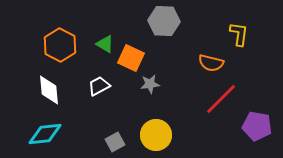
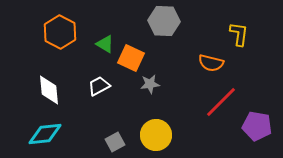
orange hexagon: moved 13 px up
red line: moved 3 px down
